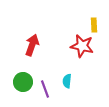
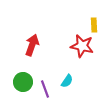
cyan semicircle: rotated 152 degrees counterclockwise
